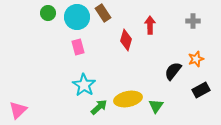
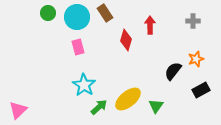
brown rectangle: moved 2 px right
yellow ellipse: rotated 28 degrees counterclockwise
